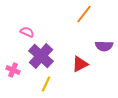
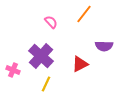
pink semicircle: moved 24 px right, 10 px up; rotated 24 degrees clockwise
